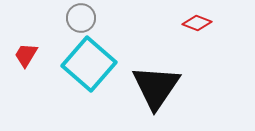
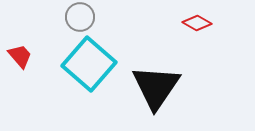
gray circle: moved 1 px left, 1 px up
red diamond: rotated 8 degrees clockwise
red trapezoid: moved 6 px left, 1 px down; rotated 108 degrees clockwise
